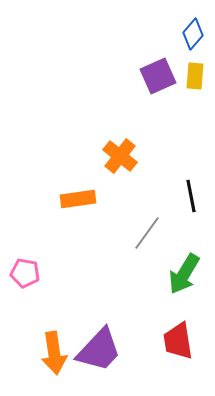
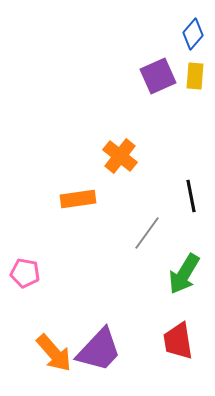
orange arrow: rotated 33 degrees counterclockwise
